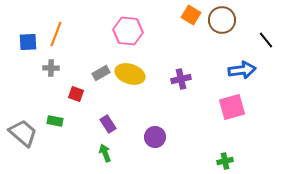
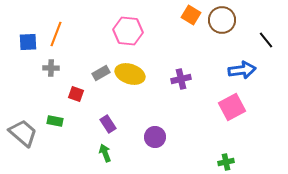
pink square: rotated 12 degrees counterclockwise
green cross: moved 1 px right, 1 px down
